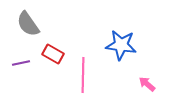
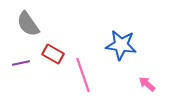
pink line: rotated 20 degrees counterclockwise
